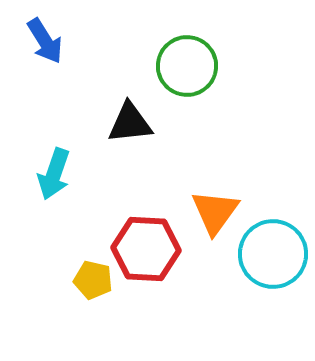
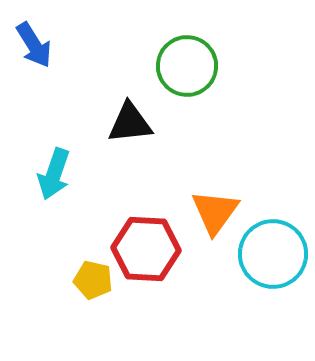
blue arrow: moved 11 px left, 4 px down
